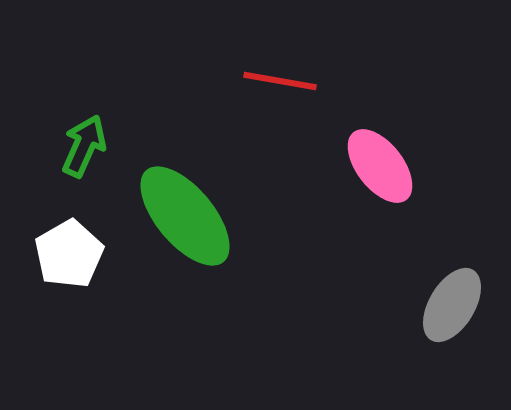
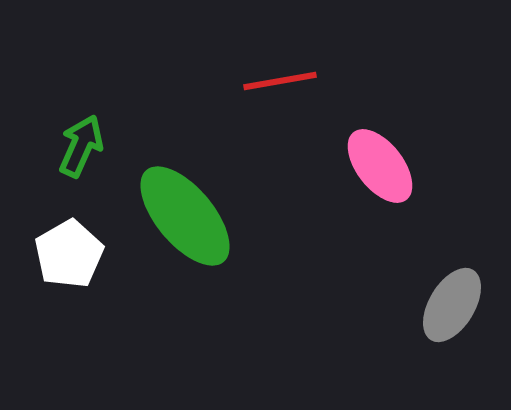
red line: rotated 20 degrees counterclockwise
green arrow: moved 3 px left
